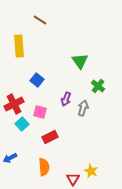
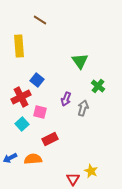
red cross: moved 7 px right, 7 px up
red rectangle: moved 2 px down
orange semicircle: moved 11 px left, 8 px up; rotated 90 degrees counterclockwise
